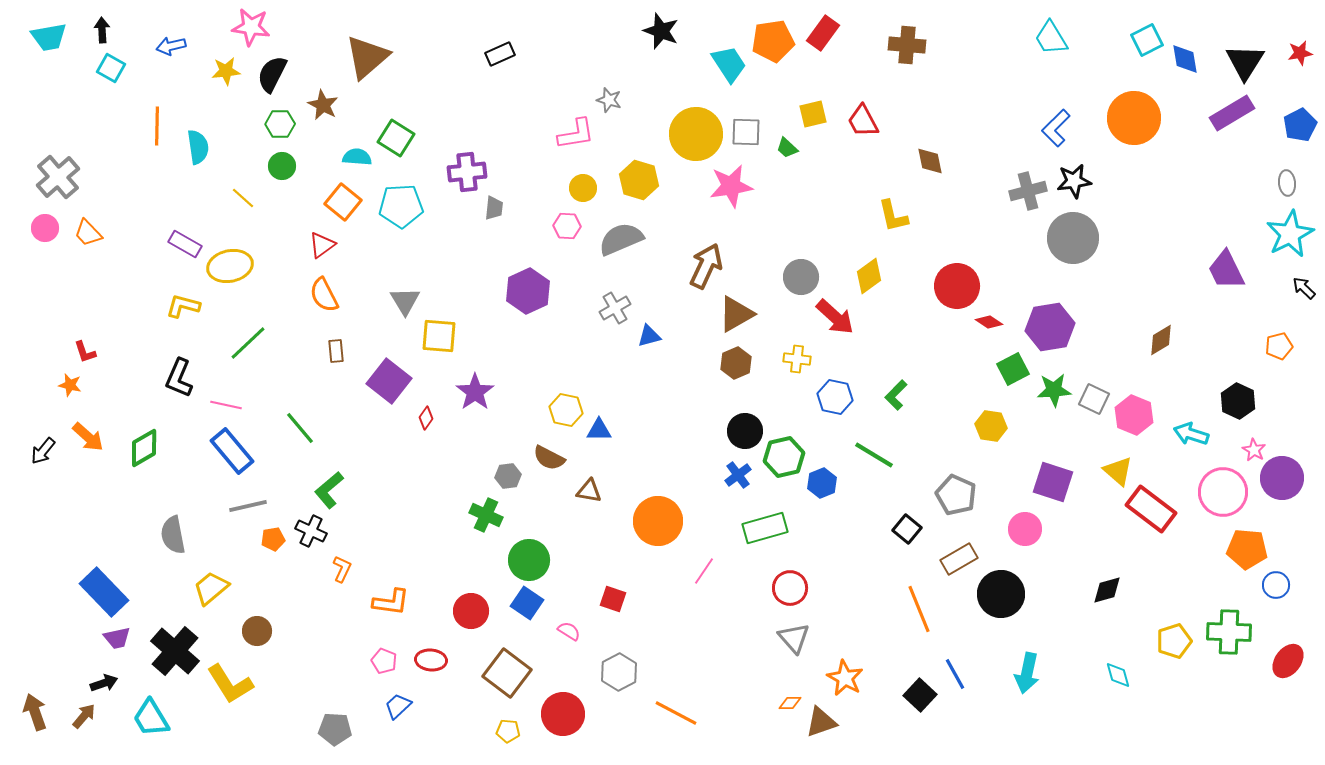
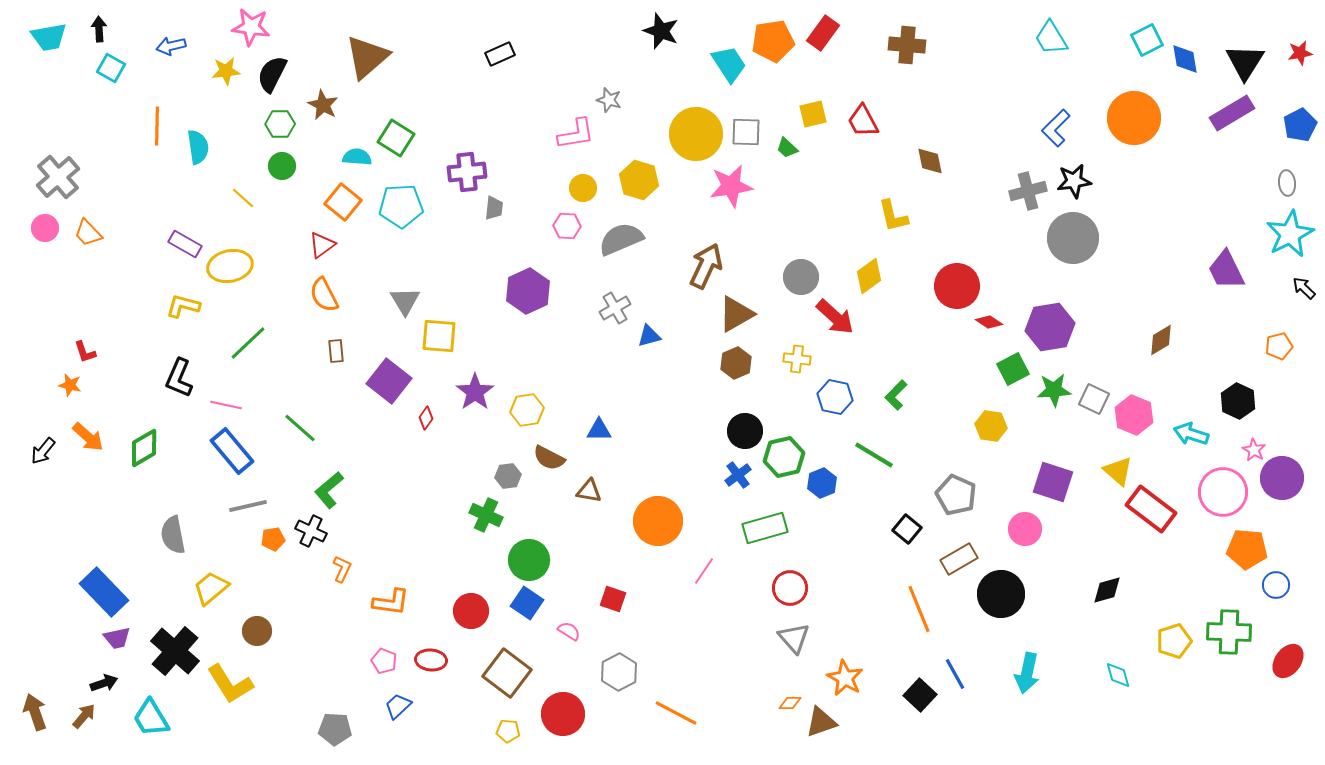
black arrow at (102, 30): moved 3 px left, 1 px up
yellow hexagon at (566, 410): moved 39 px left; rotated 20 degrees counterclockwise
green line at (300, 428): rotated 9 degrees counterclockwise
